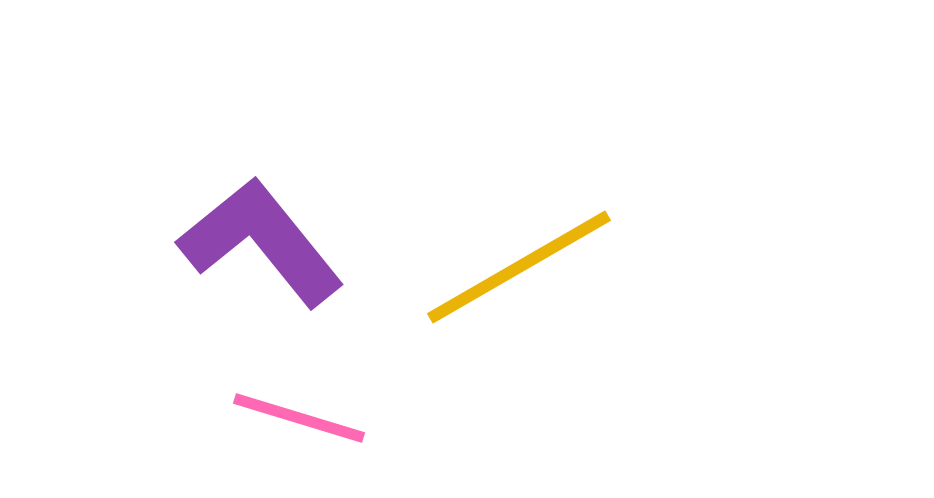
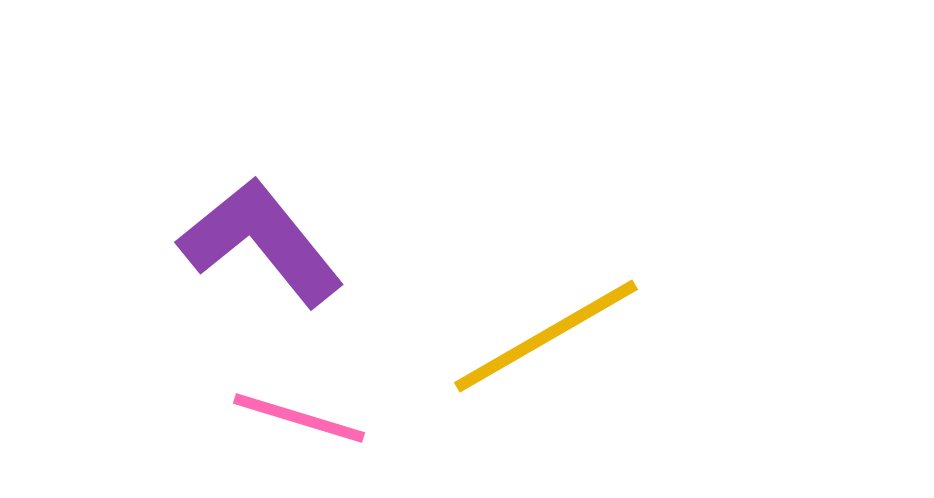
yellow line: moved 27 px right, 69 px down
